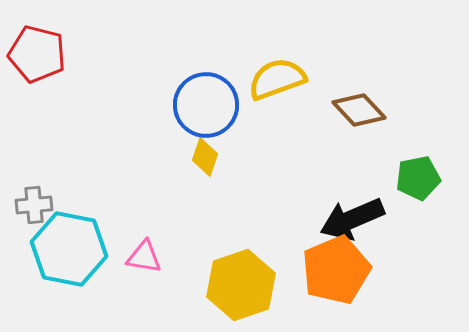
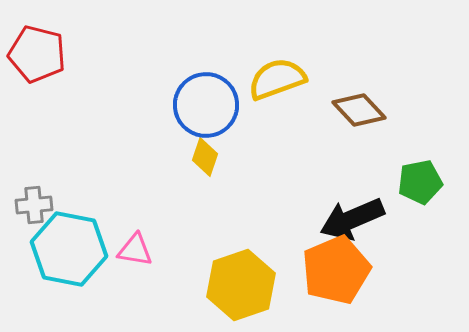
green pentagon: moved 2 px right, 4 px down
pink triangle: moved 9 px left, 7 px up
